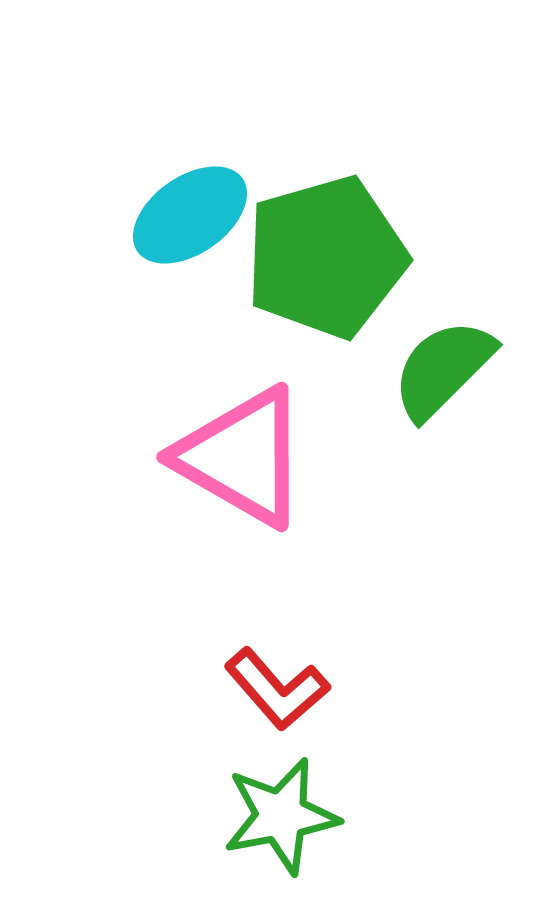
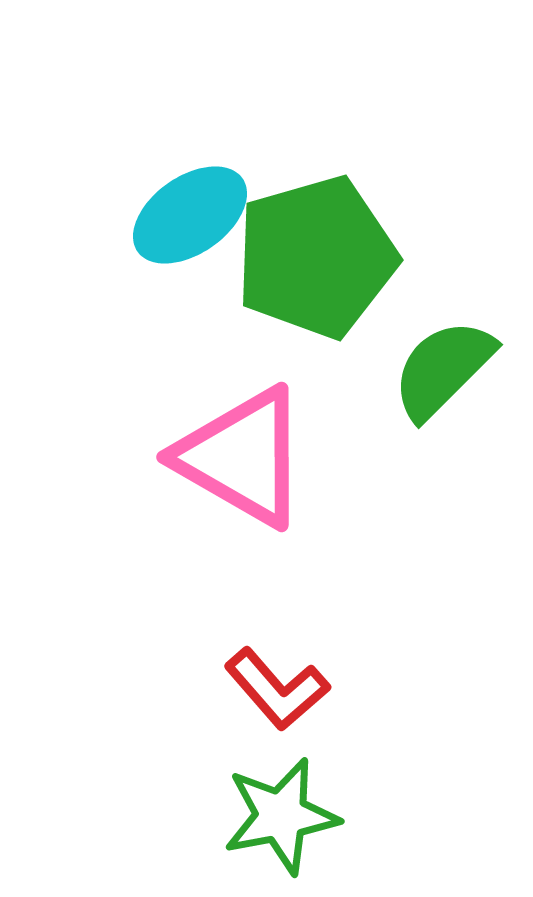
green pentagon: moved 10 px left
